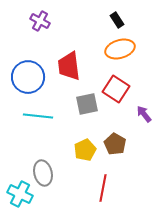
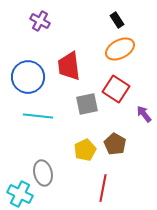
orange ellipse: rotated 12 degrees counterclockwise
